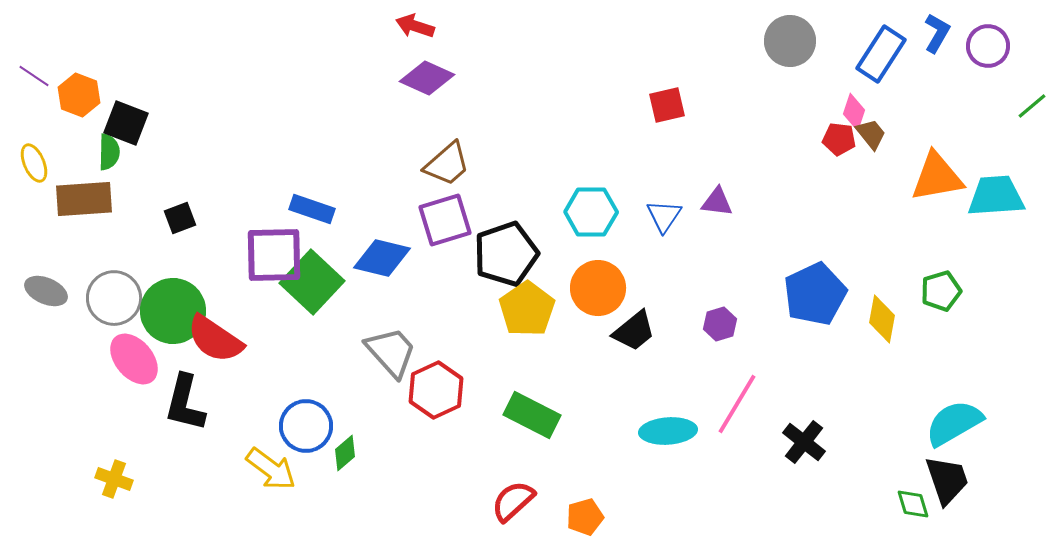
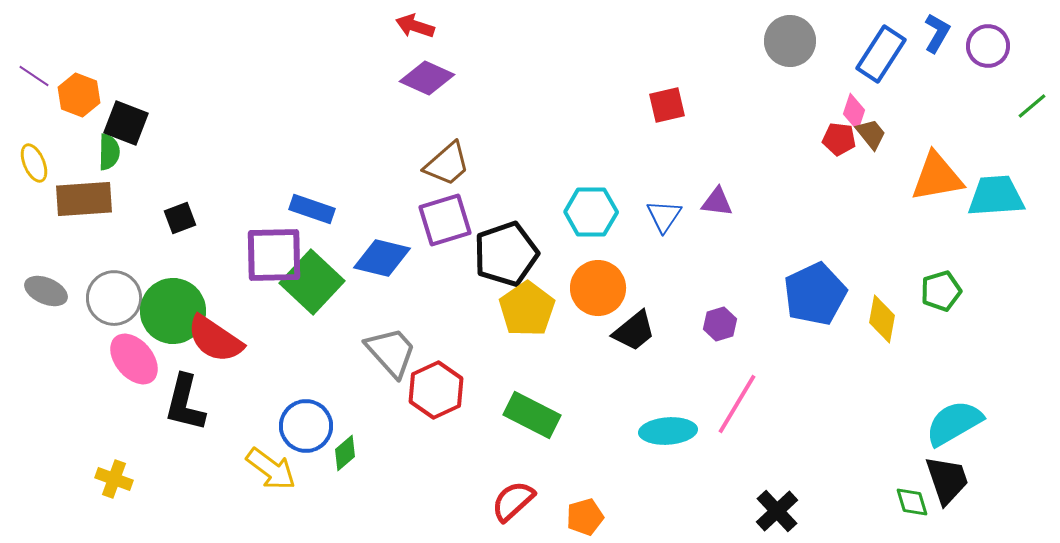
black cross at (804, 442): moved 27 px left, 69 px down; rotated 9 degrees clockwise
green diamond at (913, 504): moved 1 px left, 2 px up
